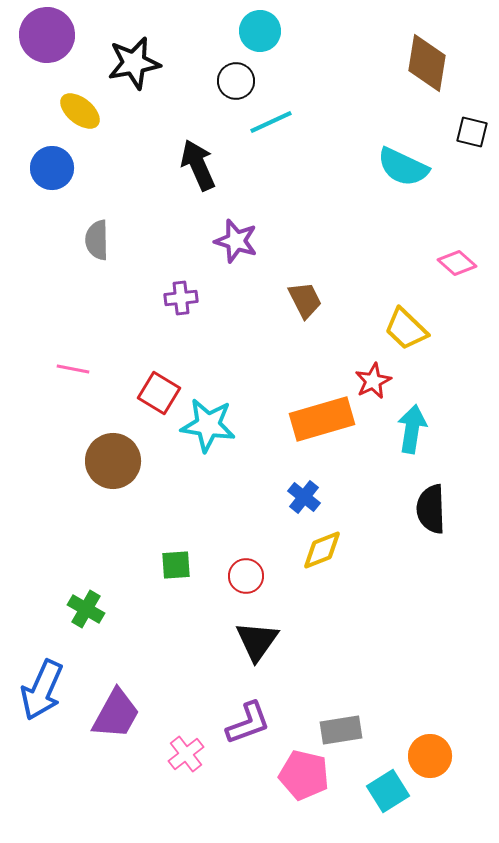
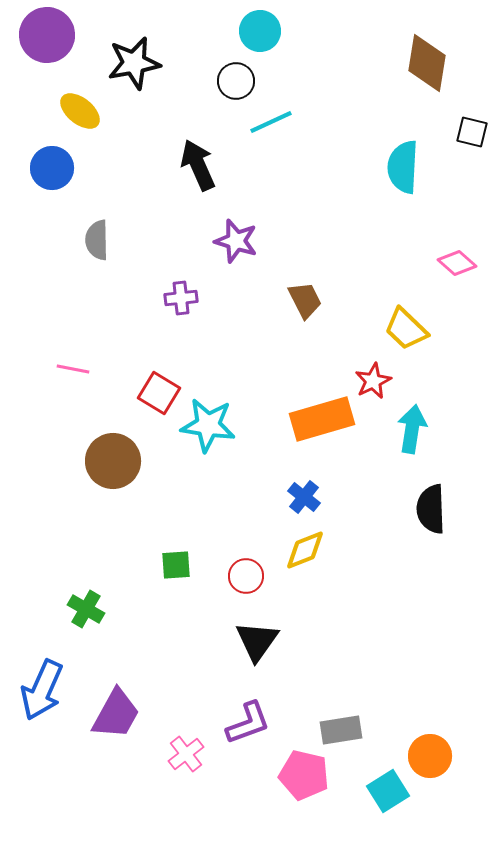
cyan semicircle: rotated 68 degrees clockwise
yellow diamond: moved 17 px left
